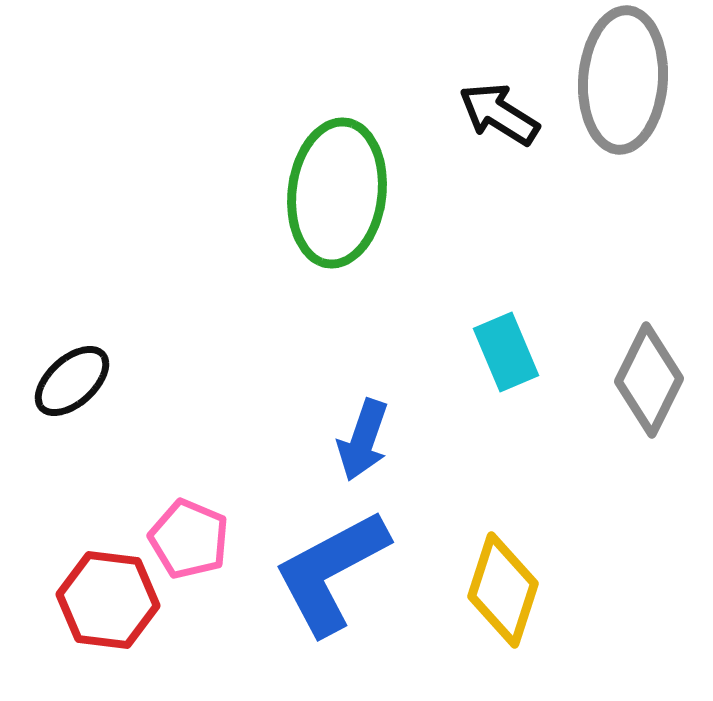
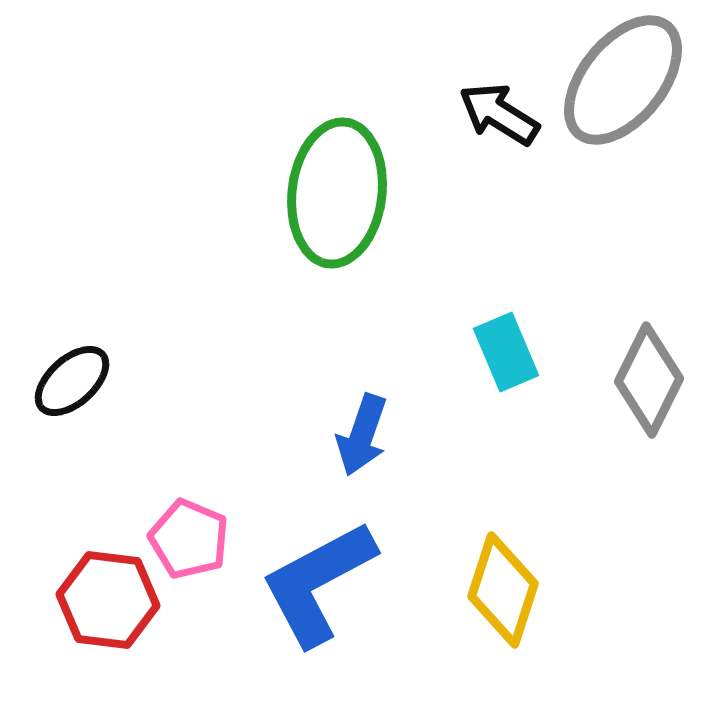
gray ellipse: rotated 35 degrees clockwise
blue arrow: moved 1 px left, 5 px up
blue L-shape: moved 13 px left, 11 px down
